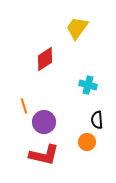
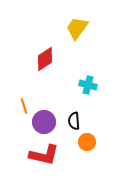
black semicircle: moved 23 px left, 1 px down
